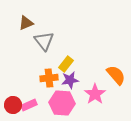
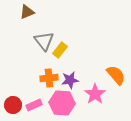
brown triangle: moved 1 px right, 11 px up
yellow rectangle: moved 6 px left, 14 px up
pink rectangle: moved 5 px right
